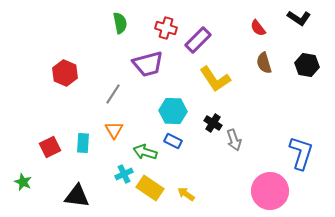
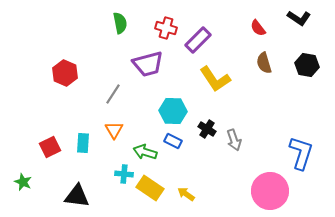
black cross: moved 6 px left, 6 px down
cyan cross: rotated 30 degrees clockwise
